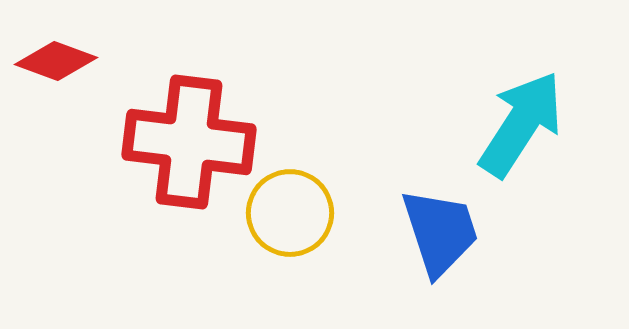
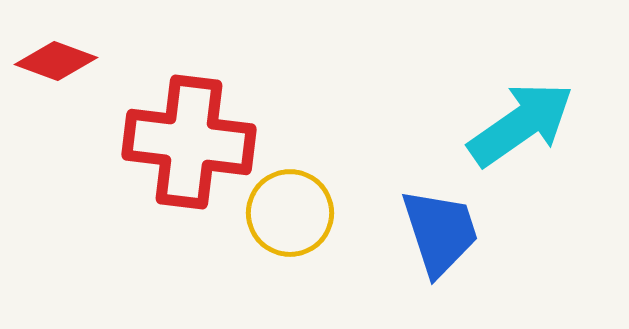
cyan arrow: rotated 22 degrees clockwise
